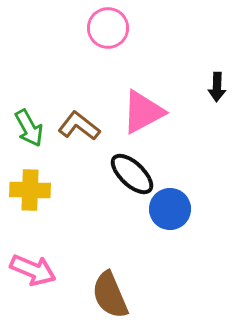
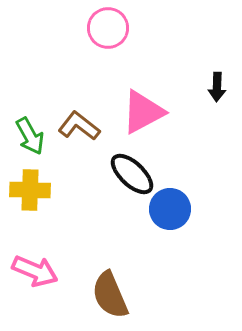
green arrow: moved 1 px right, 8 px down
pink arrow: moved 2 px right, 1 px down
